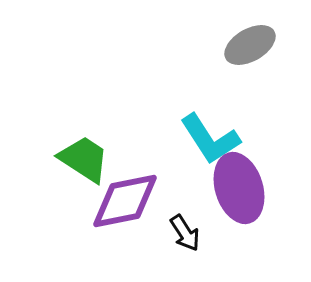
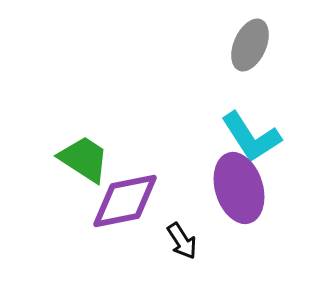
gray ellipse: rotated 36 degrees counterclockwise
cyan L-shape: moved 41 px right, 2 px up
black arrow: moved 3 px left, 8 px down
